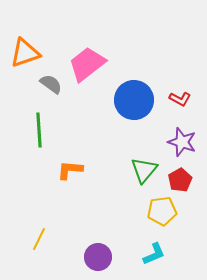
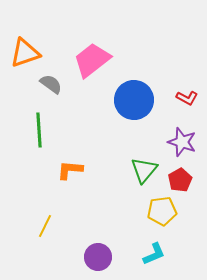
pink trapezoid: moved 5 px right, 4 px up
red L-shape: moved 7 px right, 1 px up
yellow line: moved 6 px right, 13 px up
